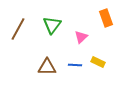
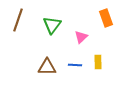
brown line: moved 9 px up; rotated 10 degrees counterclockwise
yellow rectangle: rotated 64 degrees clockwise
